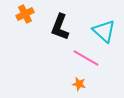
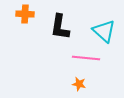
orange cross: rotated 30 degrees clockwise
black L-shape: rotated 12 degrees counterclockwise
pink line: rotated 24 degrees counterclockwise
